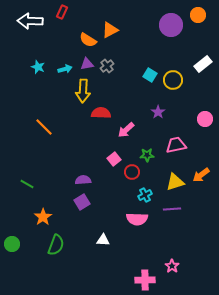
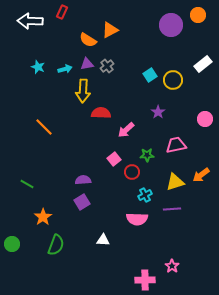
cyan square: rotated 24 degrees clockwise
